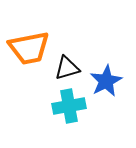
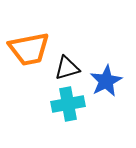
orange trapezoid: moved 1 px down
cyan cross: moved 1 px left, 2 px up
